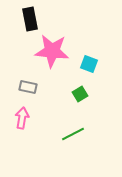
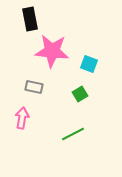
gray rectangle: moved 6 px right
